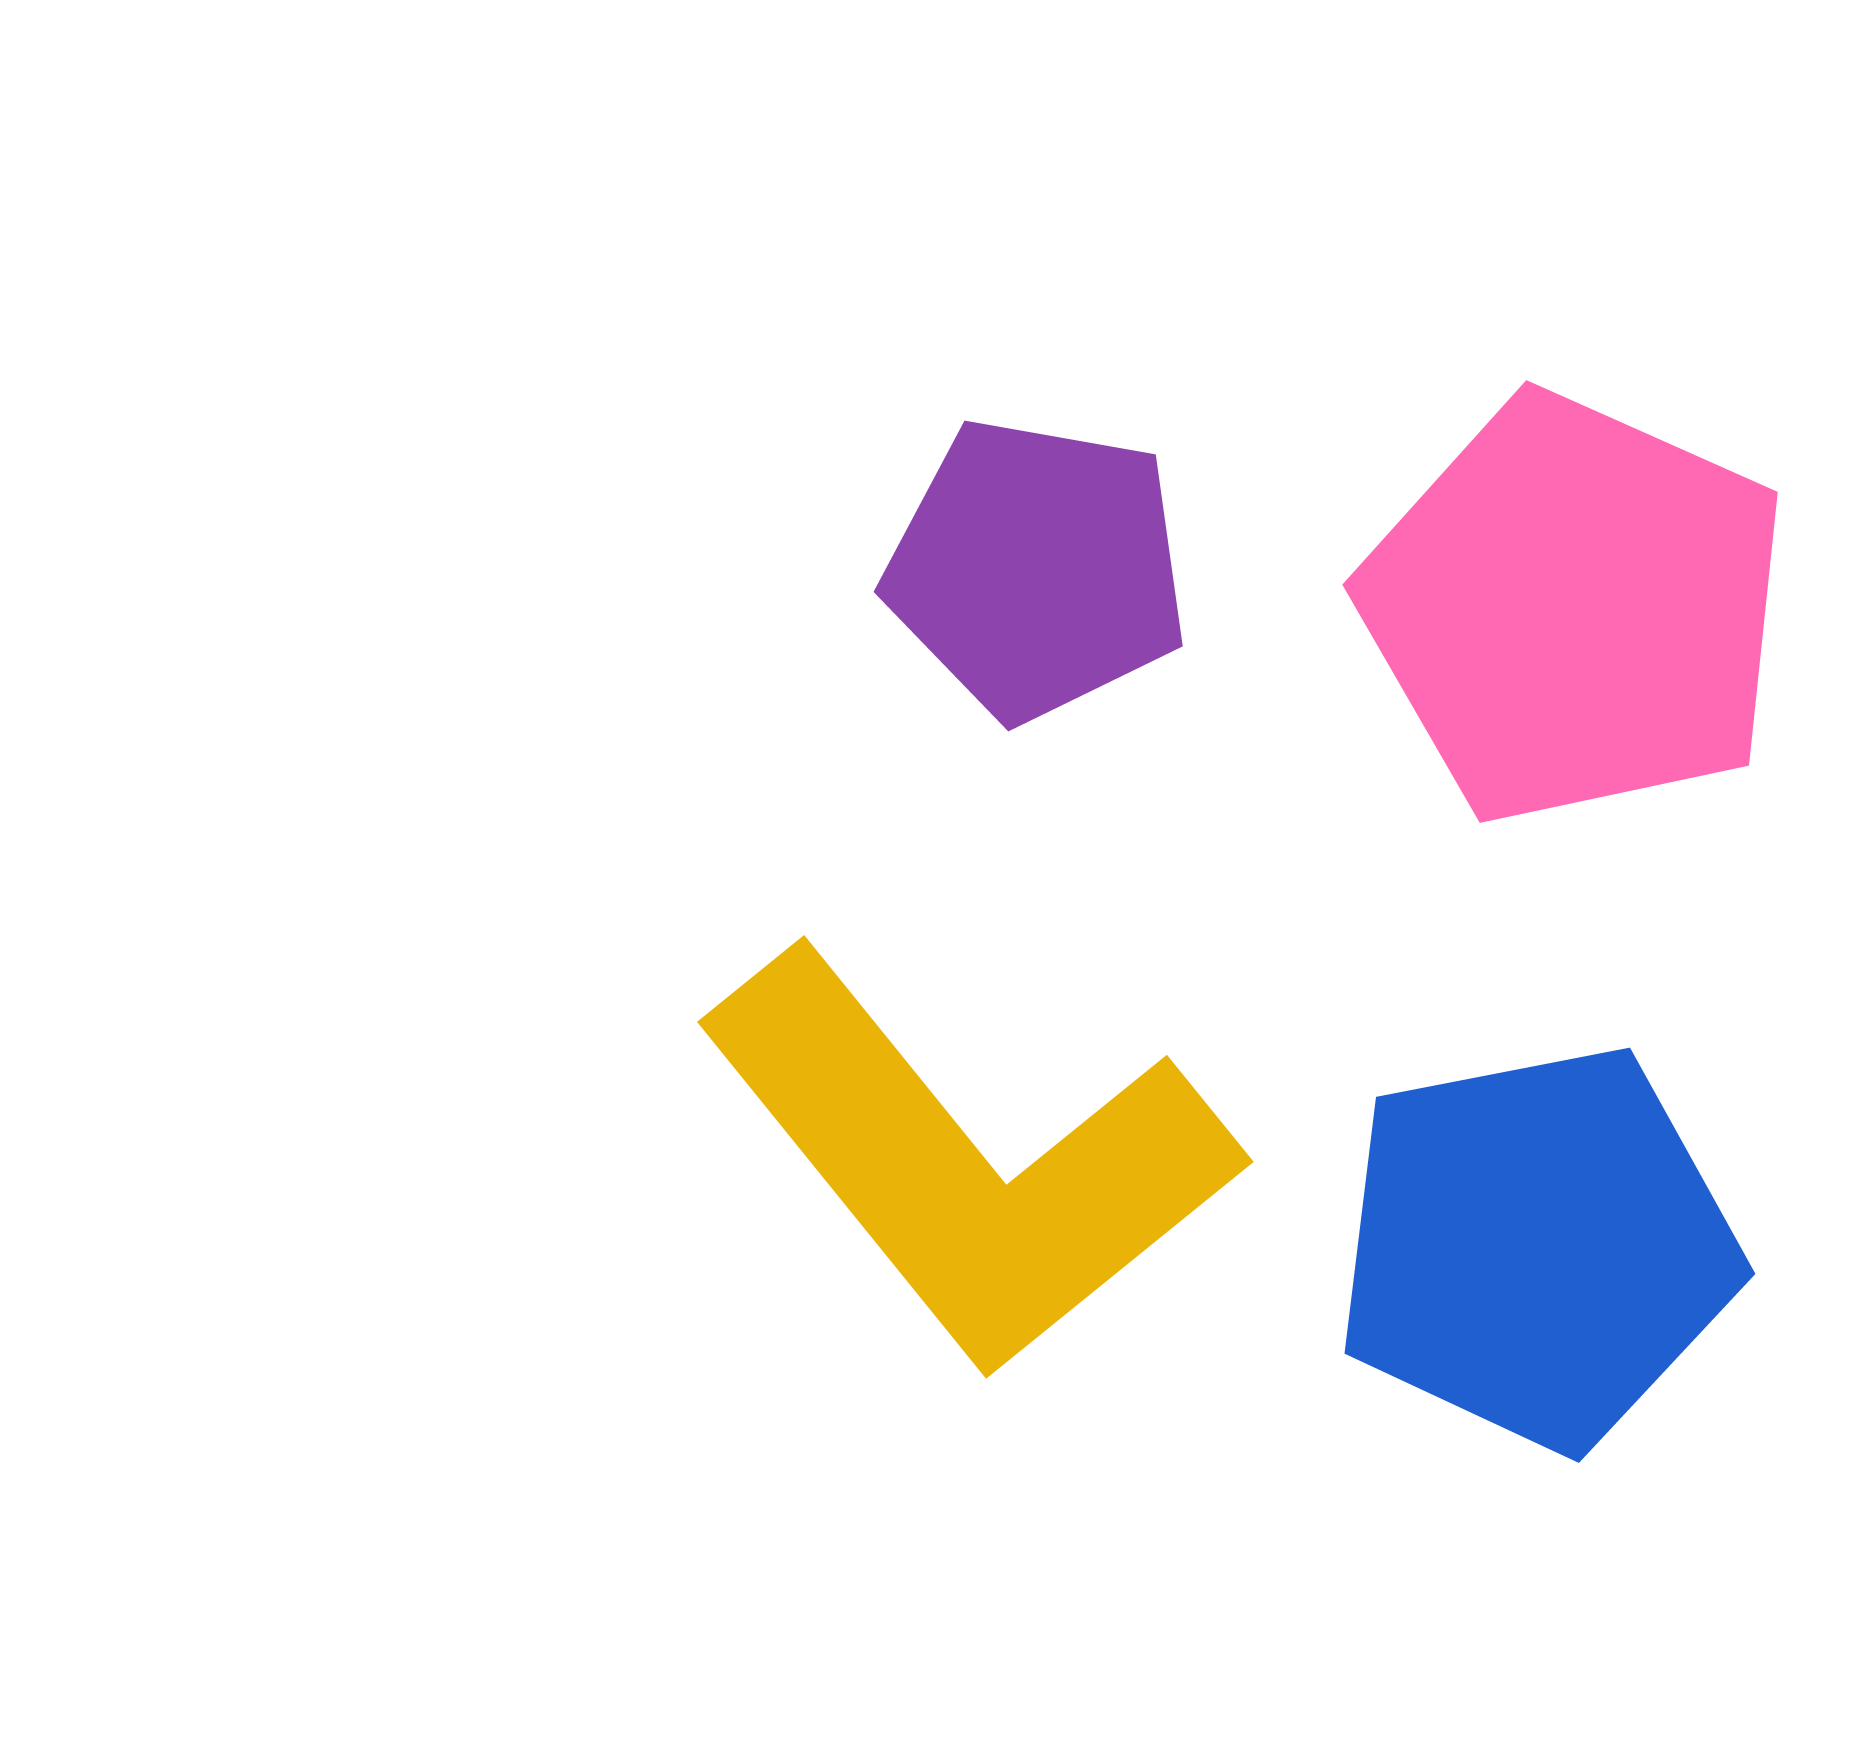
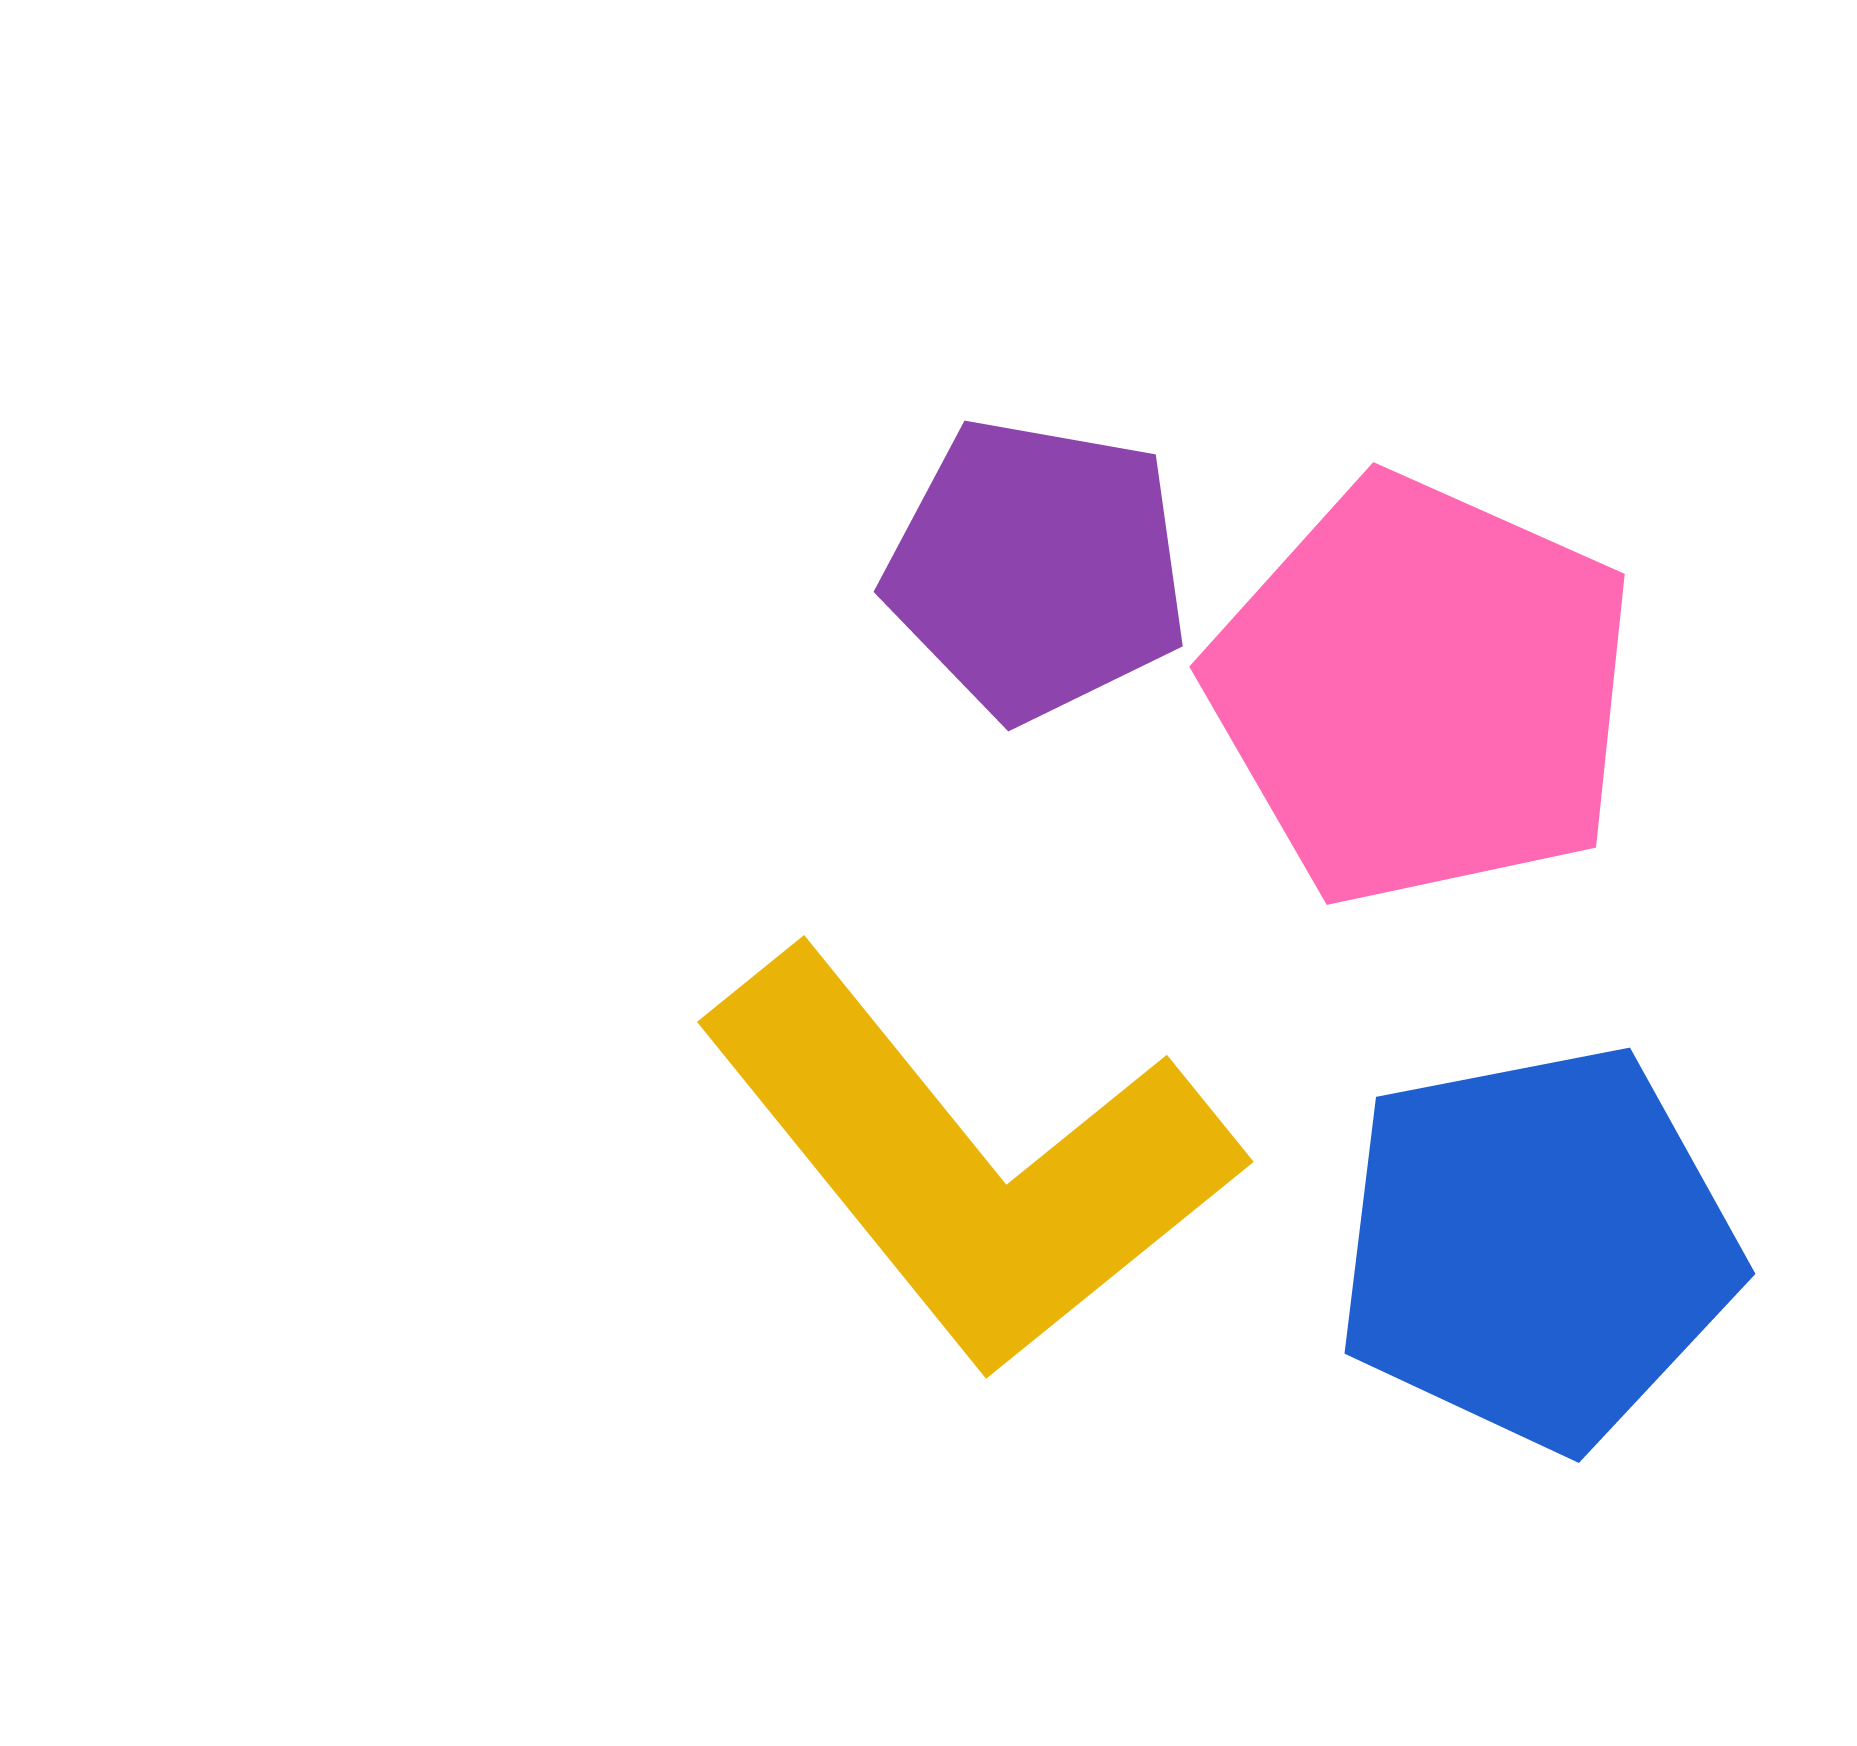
pink pentagon: moved 153 px left, 82 px down
